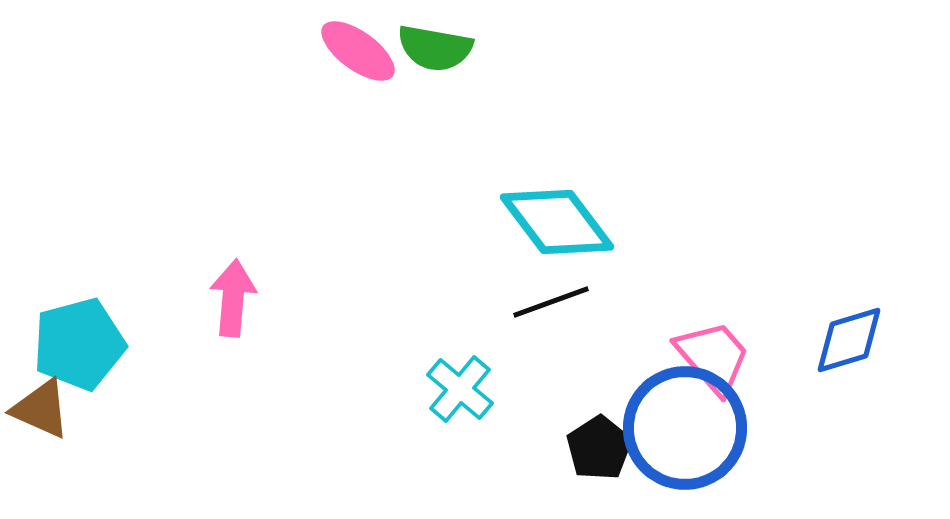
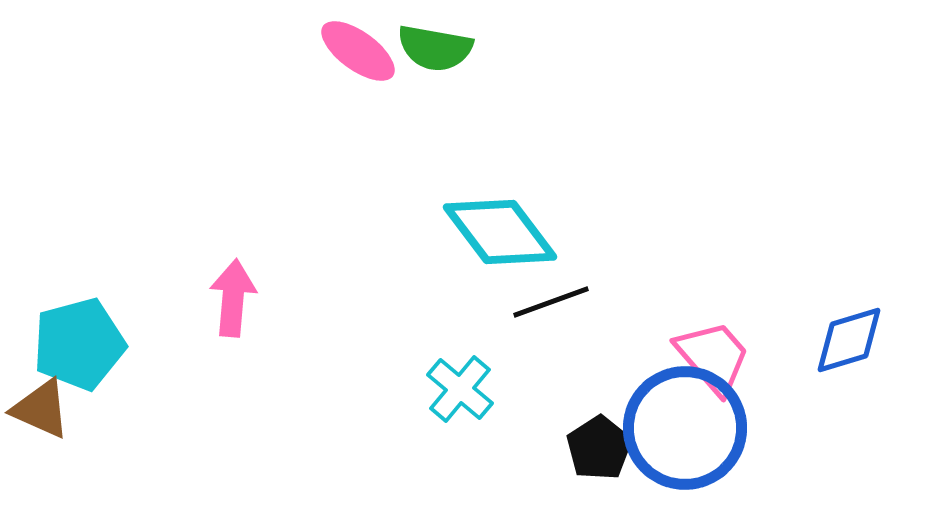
cyan diamond: moved 57 px left, 10 px down
